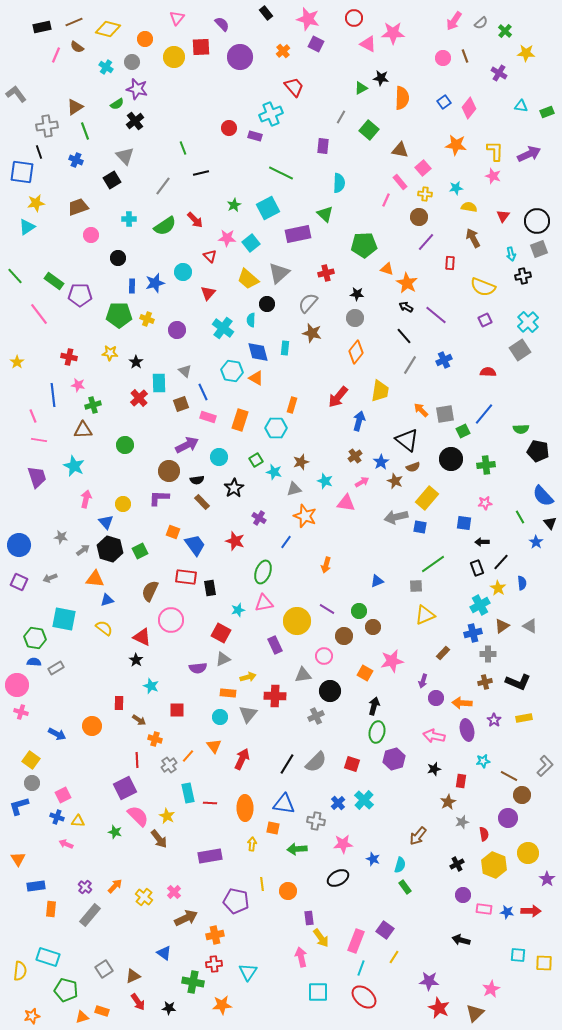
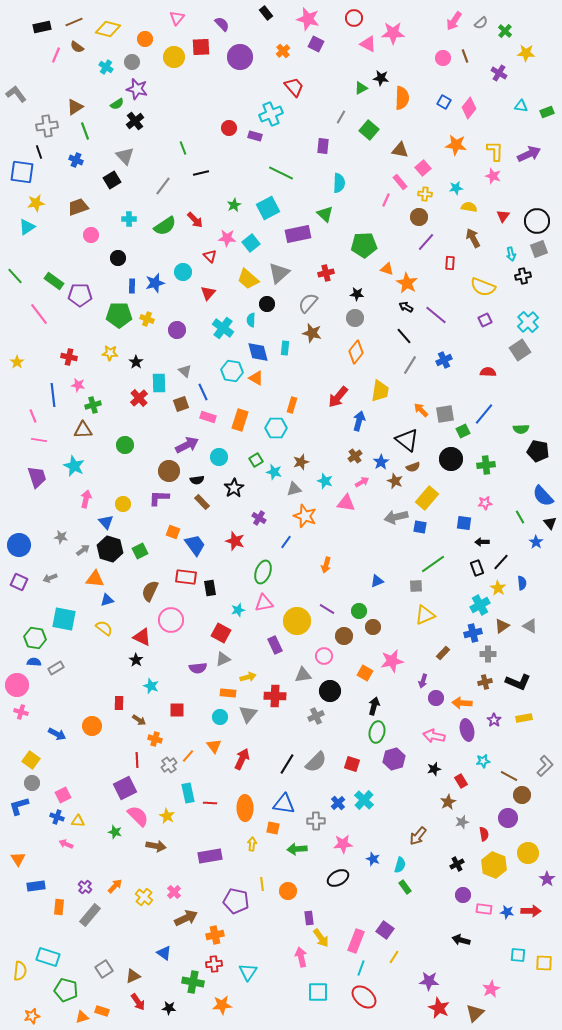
blue square at (444, 102): rotated 24 degrees counterclockwise
red rectangle at (461, 781): rotated 40 degrees counterclockwise
gray cross at (316, 821): rotated 12 degrees counterclockwise
brown arrow at (159, 839): moved 3 px left, 7 px down; rotated 42 degrees counterclockwise
orange rectangle at (51, 909): moved 8 px right, 2 px up
